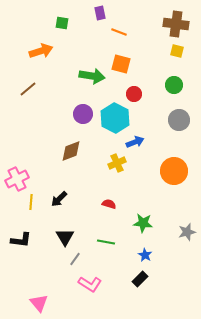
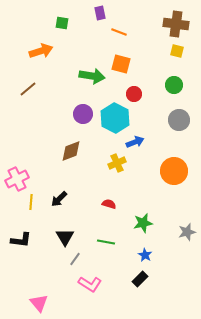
green star: rotated 18 degrees counterclockwise
